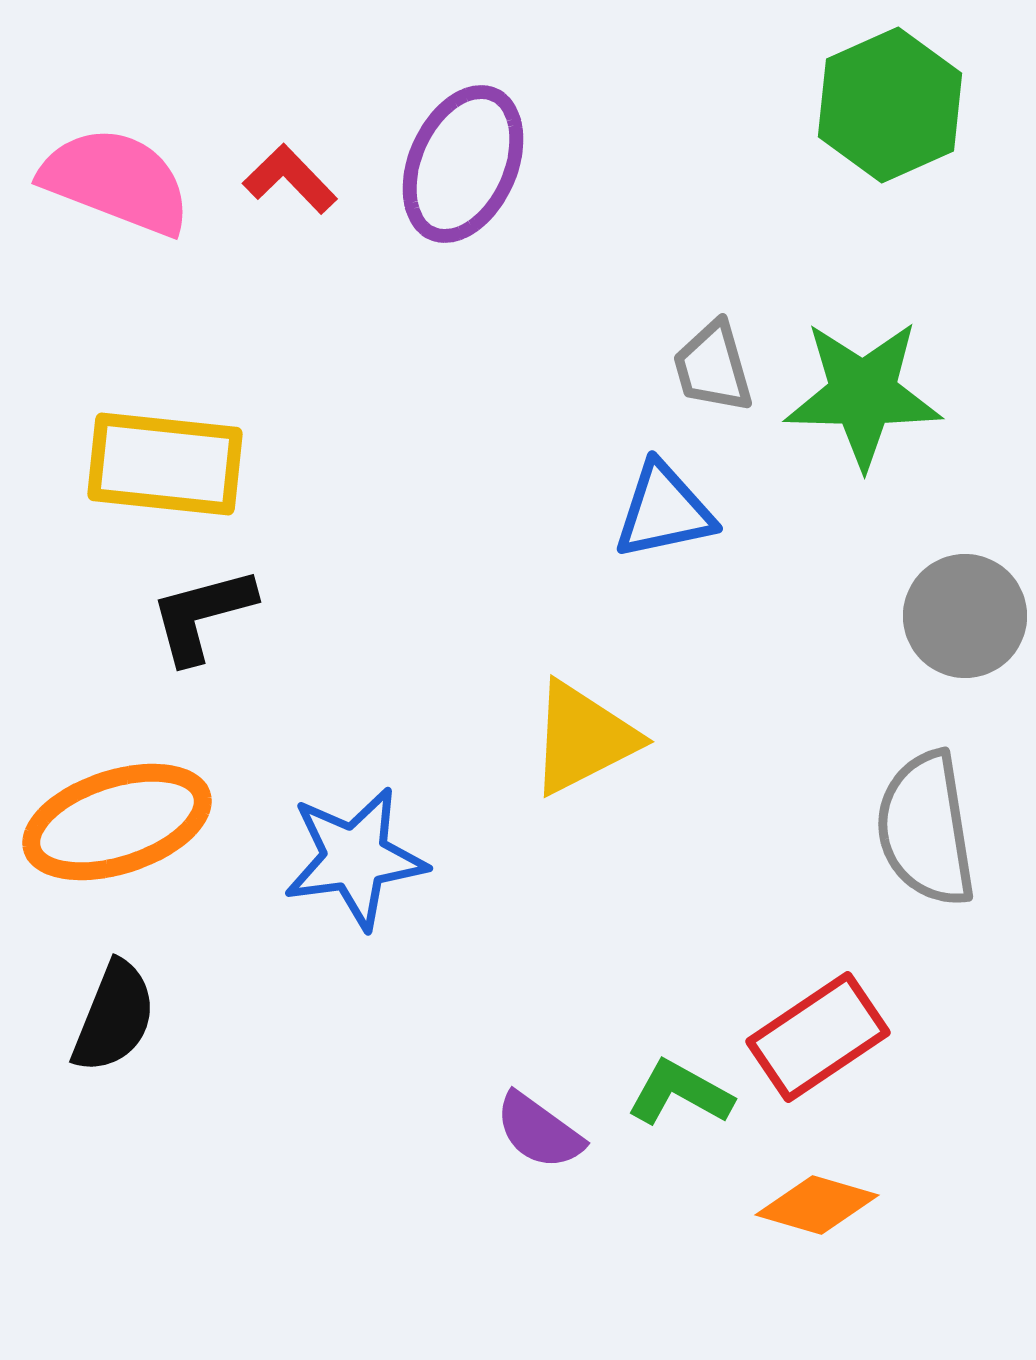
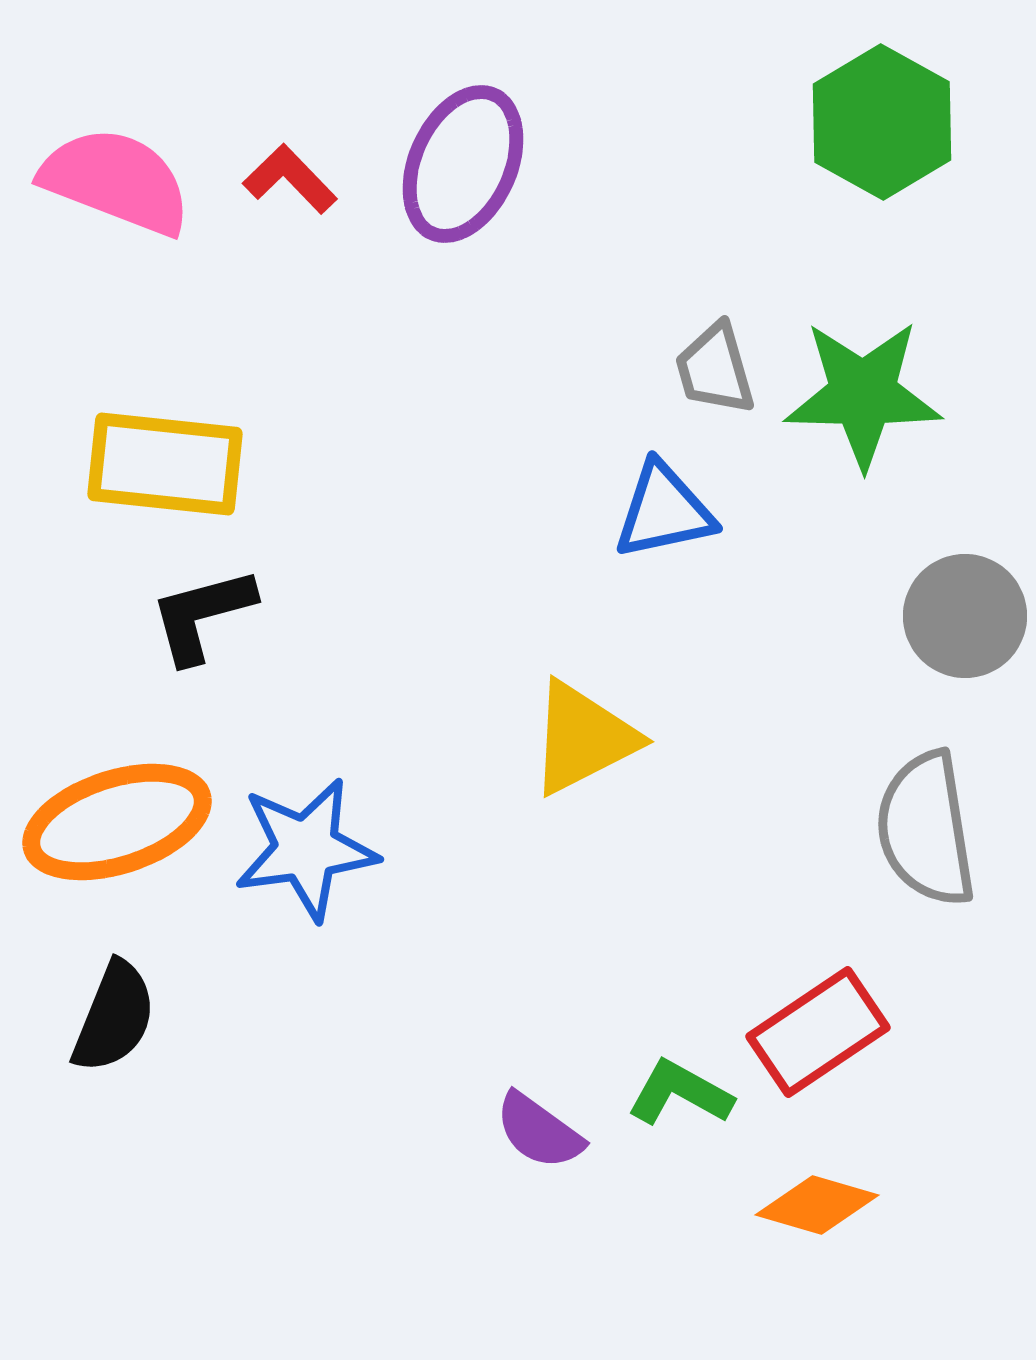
green hexagon: moved 8 px left, 17 px down; rotated 7 degrees counterclockwise
gray trapezoid: moved 2 px right, 2 px down
blue star: moved 49 px left, 9 px up
red rectangle: moved 5 px up
